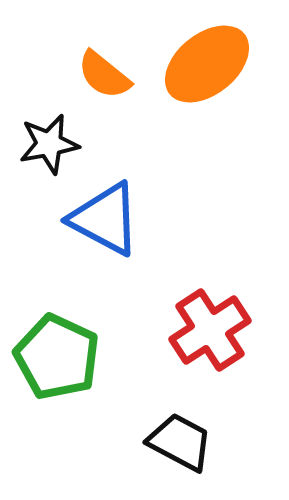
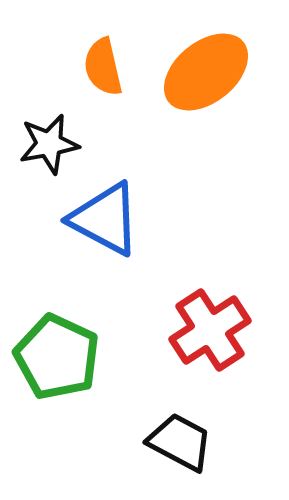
orange ellipse: moved 1 px left, 8 px down
orange semicircle: moved 1 px left, 8 px up; rotated 38 degrees clockwise
